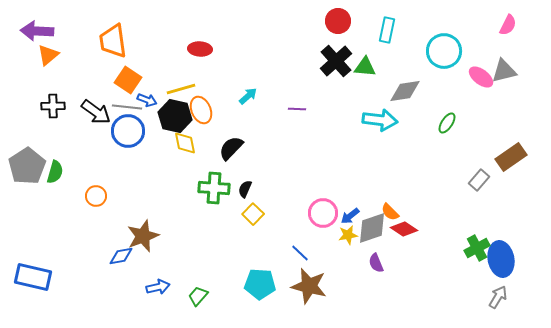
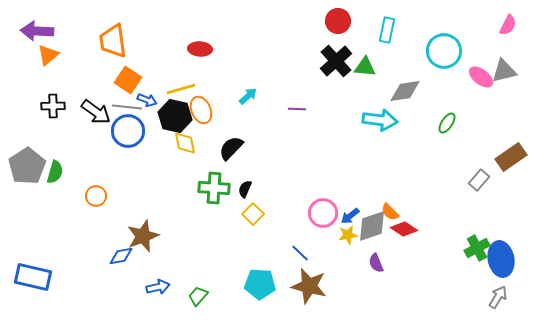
gray diamond at (372, 228): moved 2 px up
